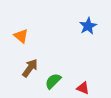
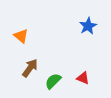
red triangle: moved 10 px up
